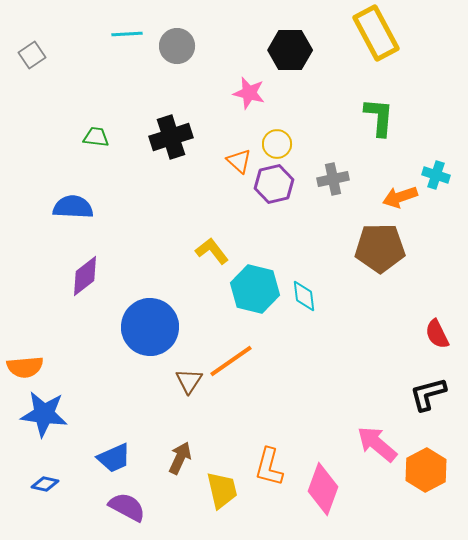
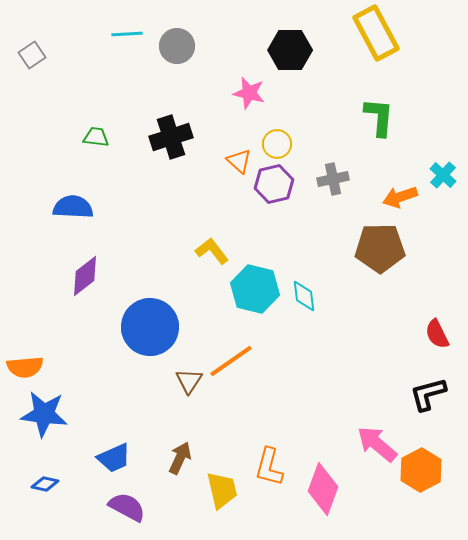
cyan cross: moved 7 px right; rotated 24 degrees clockwise
orange hexagon: moved 5 px left
